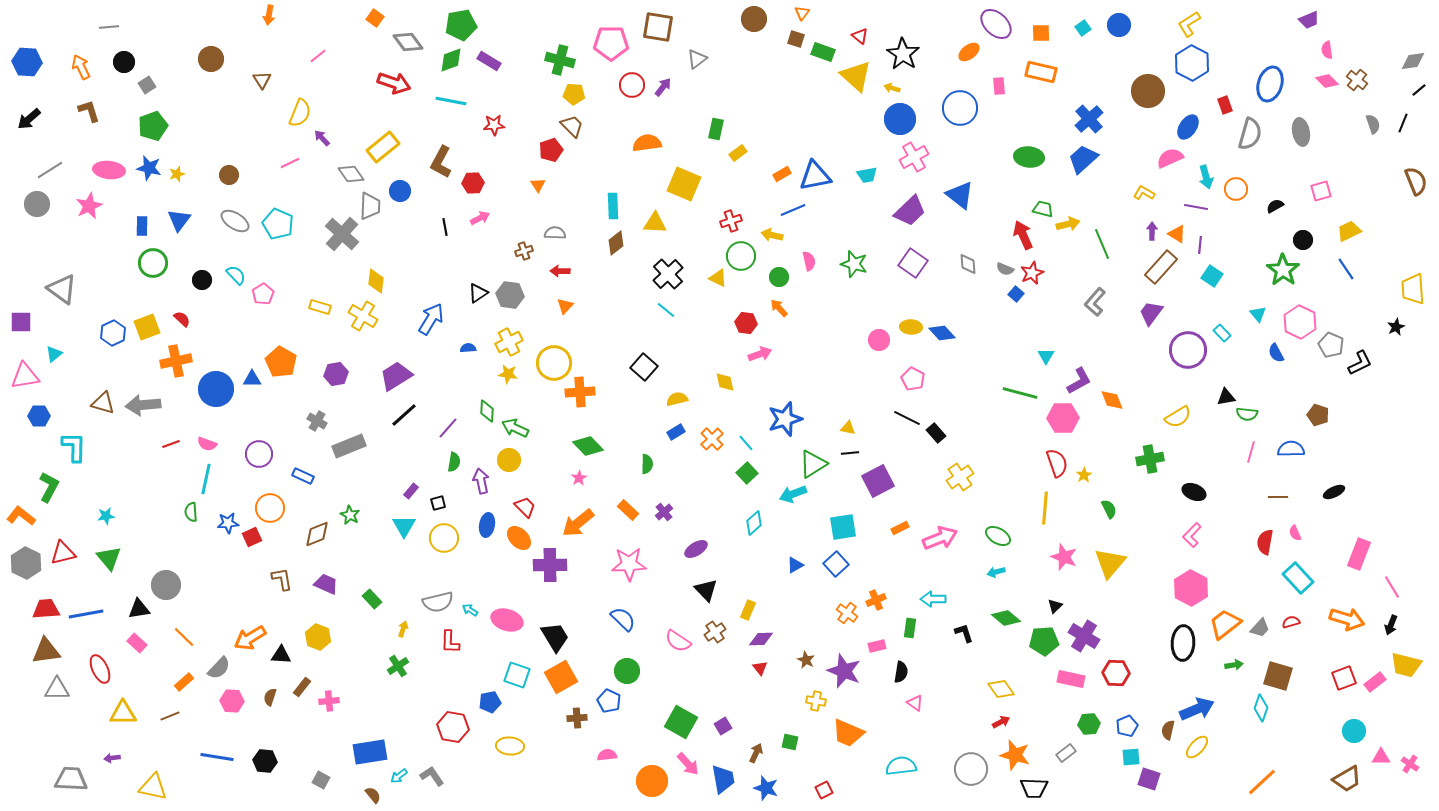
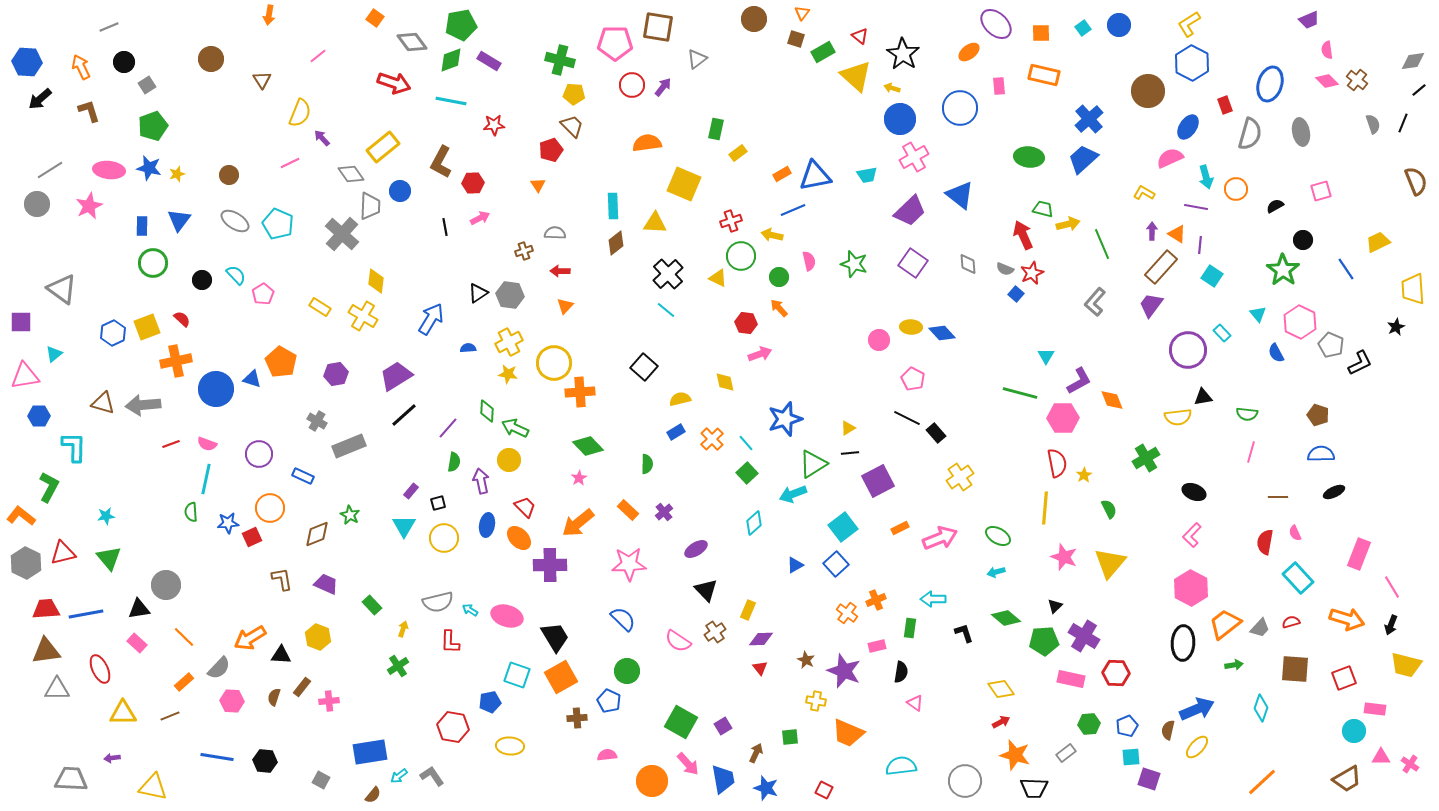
gray line at (109, 27): rotated 18 degrees counterclockwise
gray diamond at (408, 42): moved 4 px right
pink pentagon at (611, 43): moved 4 px right
green rectangle at (823, 52): rotated 50 degrees counterclockwise
orange rectangle at (1041, 72): moved 3 px right, 3 px down
black arrow at (29, 119): moved 11 px right, 20 px up
yellow trapezoid at (1349, 231): moved 29 px right, 11 px down
yellow rectangle at (320, 307): rotated 15 degrees clockwise
purple trapezoid at (1151, 313): moved 8 px up
blue triangle at (252, 379): rotated 18 degrees clockwise
black triangle at (1226, 397): moved 23 px left
yellow semicircle at (677, 399): moved 3 px right
yellow semicircle at (1178, 417): rotated 24 degrees clockwise
yellow triangle at (848, 428): rotated 42 degrees counterclockwise
blue semicircle at (1291, 449): moved 30 px right, 5 px down
green cross at (1150, 459): moved 4 px left, 1 px up; rotated 20 degrees counterclockwise
red semicircle at (1057, 463): rotated 8 degrees clockwise
cyan square at (843, 527): rotated 28 degrees counterclockwise
green rectangle at (372, 599): moved 6 px down
pink ellipse at (507, 620): moved 4 px up
brown square at (1278, 676): moved 17 px right, 7 px up; rotated 12 degrees counterclockwise
pink rectangle at (1375, 682): moved 27 px down; rotated 45 degrees clockwise
brown semicircle at (270, 697): moved 4 px right
green square at (790, 742): moved 5 px up; rotated 18 degrees counterclockwise
gray circle at (971, 769): moved 6 px left, 12 px down
red square at (824, 790): rotated 36 degrees counterclockwise
brown semicircle at (373, 795): rotated 78 degrees clockwise
